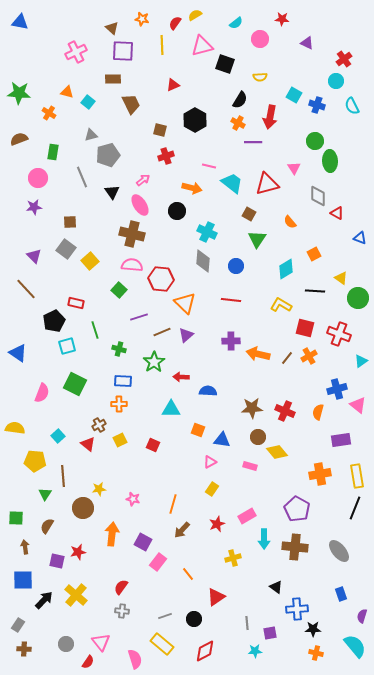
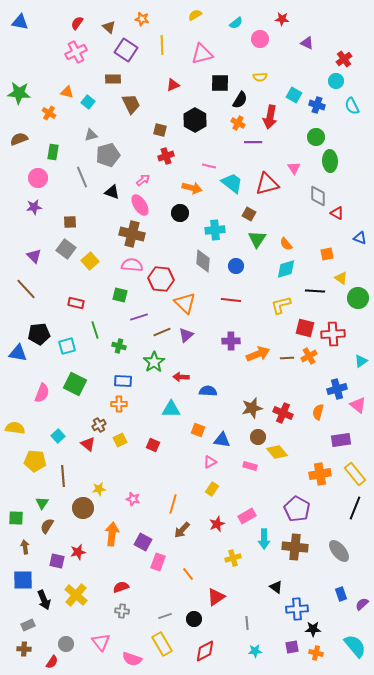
red semicircle at (175, 23): moved 98 px left
brown triangle at (112, 28): moved 3 px left, 1 px up
pink triangle at (202, 46): moved 8 px down
purple square at (123, 51): moved 3 px right, 1 px up; rotated 30 degrees clockwise
black square at (225, 64): moved 5 px left, 19 px down; rotated 18 degrees counterclockwise
green circle at (315, 141): moved 1 px right, 4 px up
black triangle at (112, 192): rotated 35 degrees counterclockwise
black circle at (177, 211): moved 3 px right, 2 px down
orange semicircle at (290, 222): moved 4 px left, 22 px down
cyan cross at (207, 232): moved 8 px right, 2 px up; rotated 30 degrees counterclockwise
orange square at (314, 254): moved 13 px right; rotated 16 degrees clockwise
cyan diamond at (286, 269): rotated 15 degrees clockwise
green square at (119, 290): moved 1 px right, 5 px down; rotated 28 degrees counterclockwise
yellow L-shape at (281, 305): rotated 45 degrees counterclockwise
black pentagon at (54, 321): moved 15 px left, 13 px down; rotated 20 degrees clockwise
red cross at (339, 334): moved 6 px left; rotated 25 degrees counterclockwise
green cross at (119, 349): moved 3 px up
blue triangle at (18, 353): rotated 24 degrees counterclockwise
orange arrow at (258, 354): rotated 145 degrees clockwise
brown line at (287, 358): rotated 48 degrees clockwise
brown star at (252, 408): rotated 10 degrees counterclockwise
red cross at (285, 411): moved 2 px left, 2 px down
yellow rectangle at (357, 476): moved 2 px left, 2 px up; rotated 30 degrees counterclockwise
green triangle at (45, 494): moved 3 px left, 9 px down
pink rectangle at (158, 562): rotated 18 degrees counterclockwise
red semicircle at (121, 587): rotated 35 degrees clockwise
black arrow at (44, 600): rotated 114 degrees clockwise
purple semicircle at (362, 616): moved 12 px up; rotated 32 degrees clockwise
gray rectangle at (18, 625): moved 10 px right; rotated 32 degrees clockwise
purple square at (270, 633): moved 22 px right, 14 px down
yellow rectangle at (162, 644): rotated 20 degrees clockwise
pink semicircle at (135, 659): moved 3 px left; rotated 126 degrees clockwise
red semicircle at (88, 662): moved 36 px left
